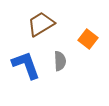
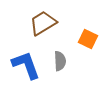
brown trapezoid: moved 2 px right, 1 px up
orange square: rotated 12 degrees counterclockwise
